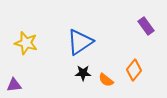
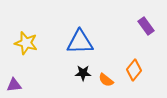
blue triangle: rotated 32 degrees clockwise
